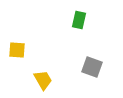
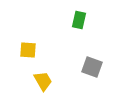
yellow square: moved 11 px right
yellow trapezoid: moved 1 px down
